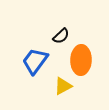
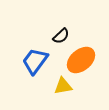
orange ellipse: rotated 48 degrees clockwise
yellow triangle: rotated 18 degrees clockwise
